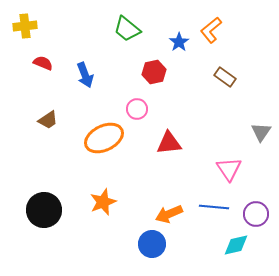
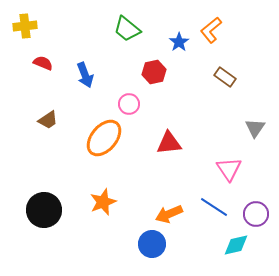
pink circle: moved 8 px left, 5 px up
gray triangle: moved 6 px left, 4 px up
orange ellipse: rotated 24 degrees counterclockwise
blue line: rotated 28 degrees clockwise
